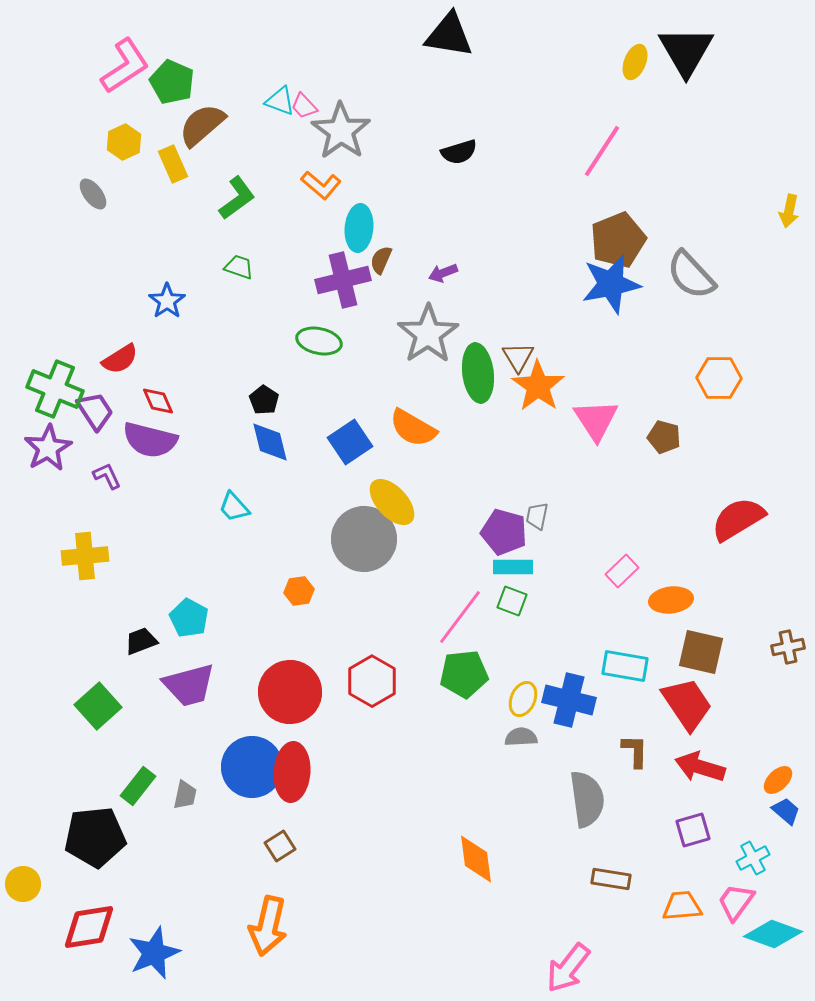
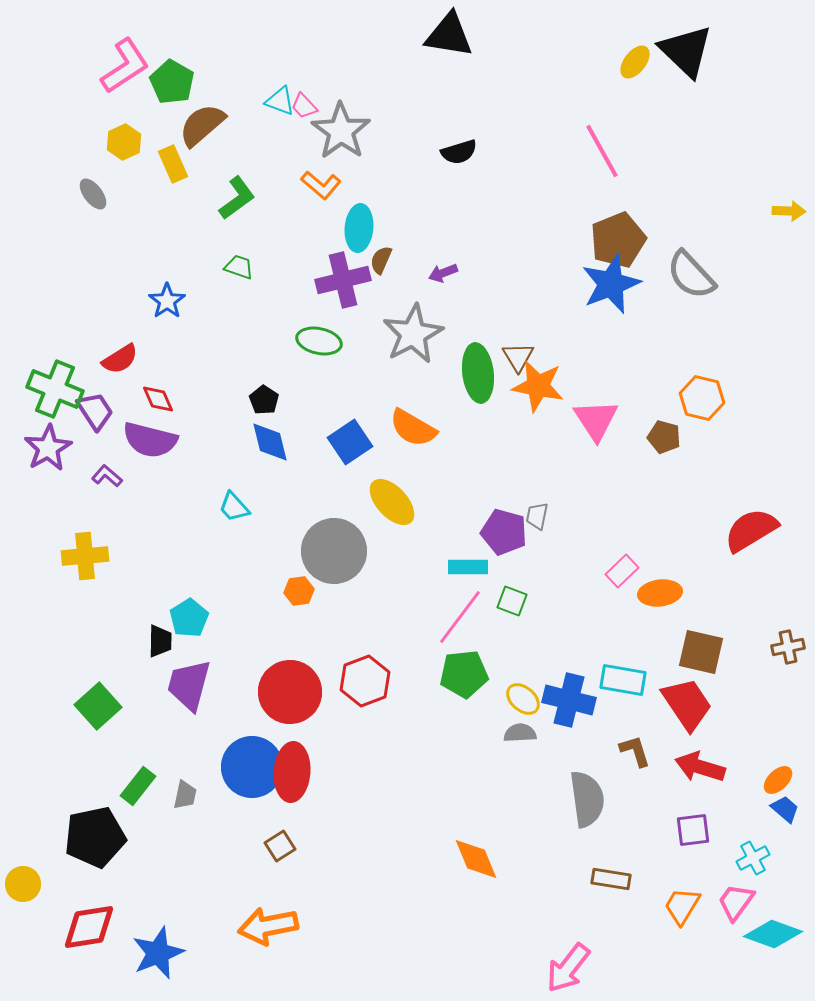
black triangle at (686, 51): rotated 16 degrees counterclockwise
yellow ellipse at (635, 62): rotated 16 degrees clockwise
green pentagon at (172, 82): rotated 6 degrees clockwise
pink line at (602, 151): rotated 62 degrees counterclockwise
yellow arrow at (789, 211): rotated 100 degrees counterclockwise
blue star at (611, 284): rotated 10 degrees counterclockwise
gray star at (428, 334): moved 15 px left; rotated 6 degrees clockwise
orange hexagon at (719, 378): moved 17 px left, 20 px down; rotated 12 degrees clockwise
orange star at (538, 386): rotated 24 degrees counterclockwise
red diamond at (158, 401): moved 2 px up
purple L-shape at (107, 476): rotated 24 degrees counterclockwise
red semicircle at (738, 519): moved 13 px right, 11 px down
gray circle at (364, 539): moved 30 px left, 12 px down
cyan rectangle at (513, 567): moved 45 px left
orange ellipse at (671, 600): moved 11 px left, 7 px up
cyan pentagon at (189, 618): rotated 12 degrees clockwise
black trapezoid at (141, 641): moved 19 px right; rotated 112 degrees clockwise
cyan rectangle at (625, 666): moved 2 px left, 14 px down
red hexagon at (372, 681): moved 7 px left; rotated 9 degrees clockwise
purple trapezoid at (189, 685): rotated 120 degrees clockwise
yellow ellipse at (523, 699): rotated 72 degrees counterclockwise
gray semicircle at (521, 737): moved 1 px left, 4 px up
brown L-shape at (635, 751): rotated 18 degrees counterclockwise
blue trapezoid at (786, 811): moved 1 px left, 2 px up
purple square at (693, 830): rotated 9 degrees clockwise
black pentagon at (95, 837): rotated 6 degrees counterclockwise
orange diamond at (476, 859): rotated 15 degrees counterclockwise
orange trapezoid at (682, 906): rotated 54 degrees counterclockwise
orange arrow at (268, 926): rotated 66 degrees clockwise
blue star at (154, 953): moved 4 px right
